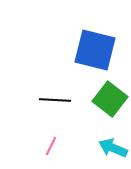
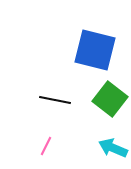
black line: rotated 8 degrees clockwise
pink line: moved 5 px left
